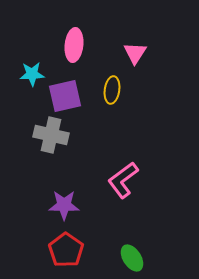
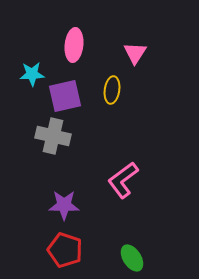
gray cross: moved 2 px right, 1 px down
red pentagon: moved 1 px left; rotated 16 degrees counterclockwise
